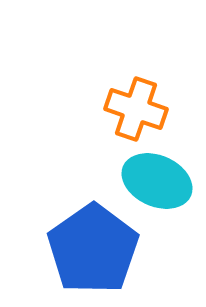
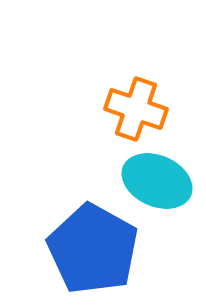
blue pentagon: rotated 8 degrees counterclockwise
